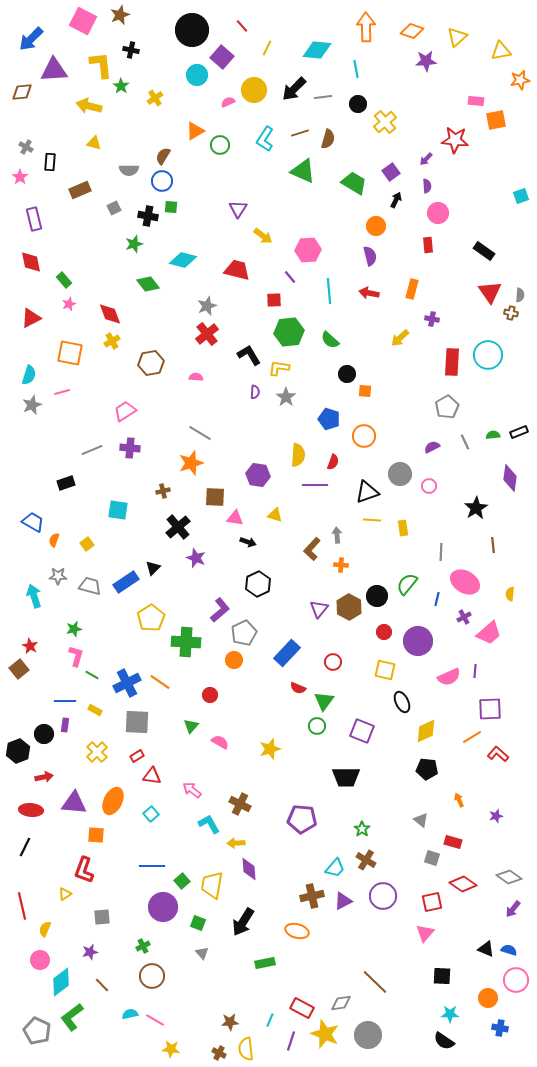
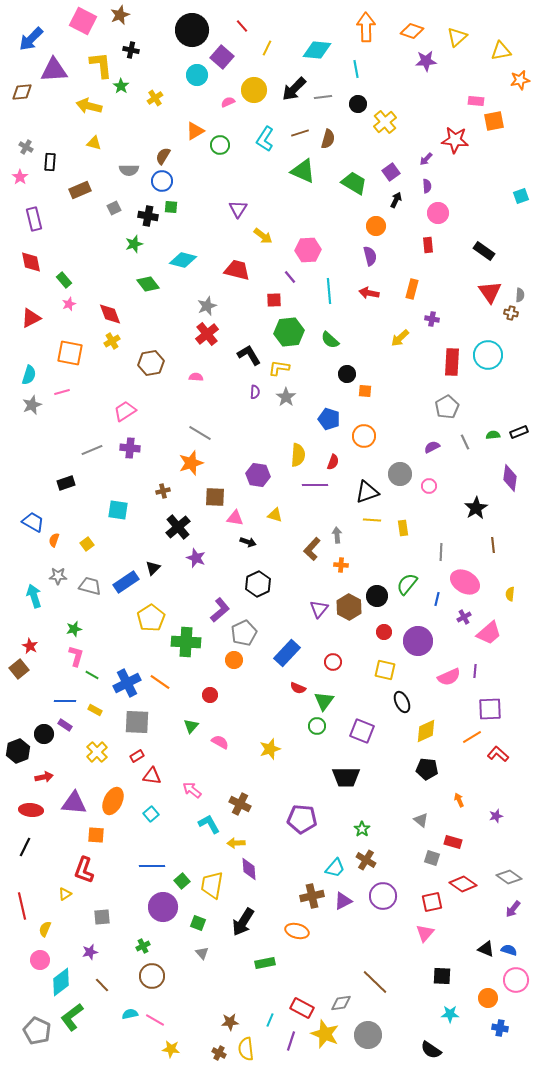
orange square at (496, 120): moved 2 px left, 1 px down
purple rectangle at (65, 725): rotated 64 degrees counterclockwise
black semicircle at (444, 1041): moved 13 px left, 9 px down
